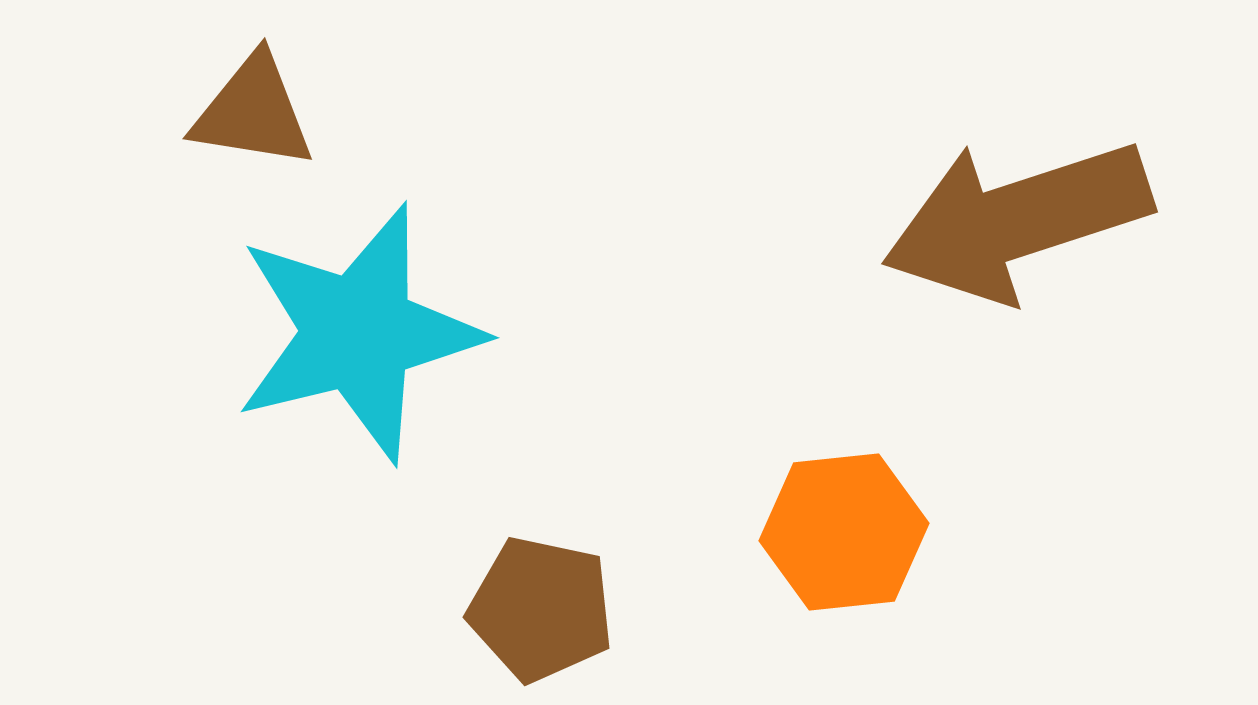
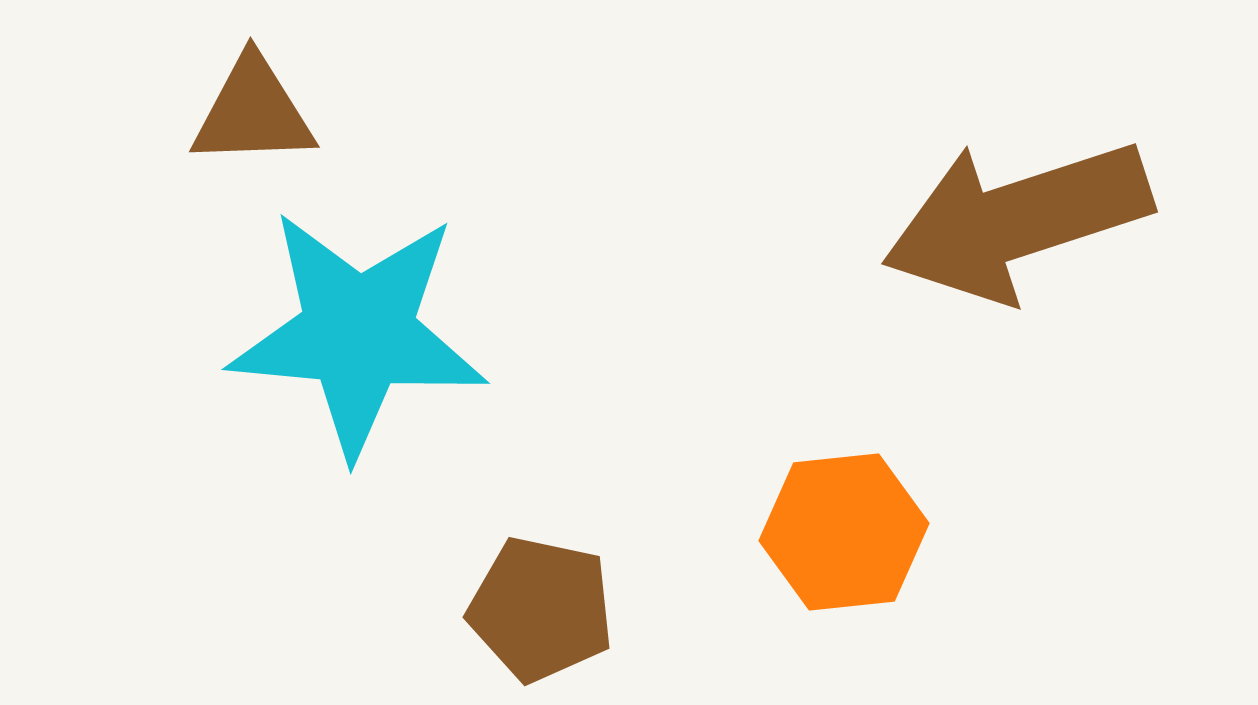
brown triangle: rotated 11 degrees counterclockwise
cyan star: rotated 19 degrees clockwise
